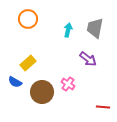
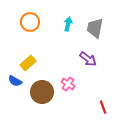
orange circle: moved 2 px right, 3 px down
cyan arrow: moved 6 px up
blue semicircle: moved 1 px up
red line: rotated 64 degrees clockwise
